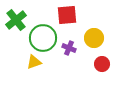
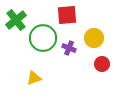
yellow triangle: moved 16 px down
